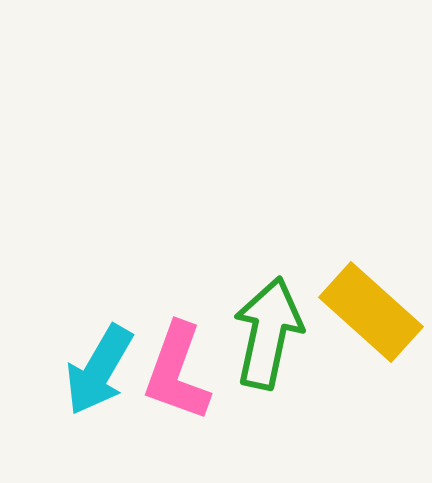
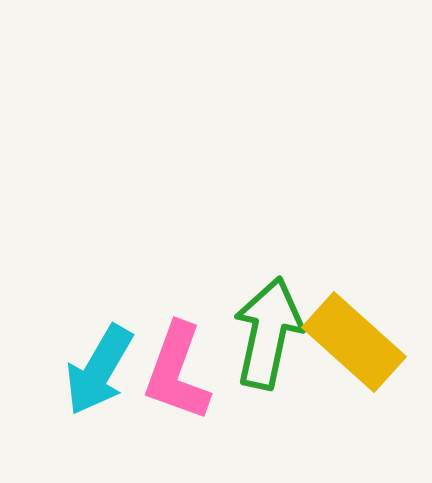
yellow rectangle: moved 17 px left, 30 px down
